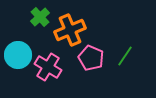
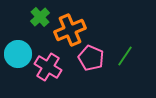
cyan circle: moved 1 px up
